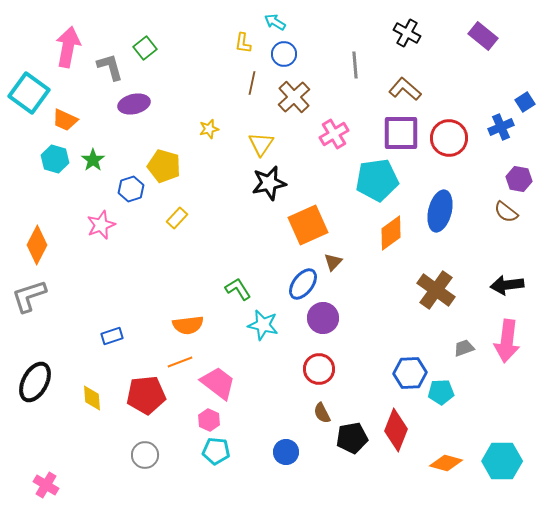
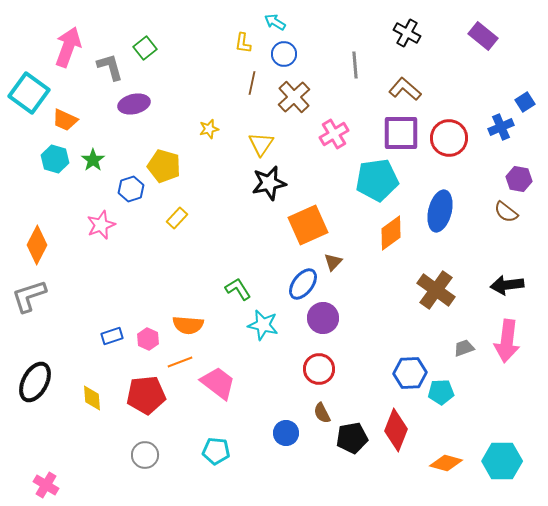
pink arrow at (68, 47): rotated 9 degrees clockwise
orange semicircle at (188, 325): rotated 12 degrees clockwise
pink hexagon at (209, 420): moved 61 px left, 81 px up
blue circle at (286, 452): moved 19 px up
